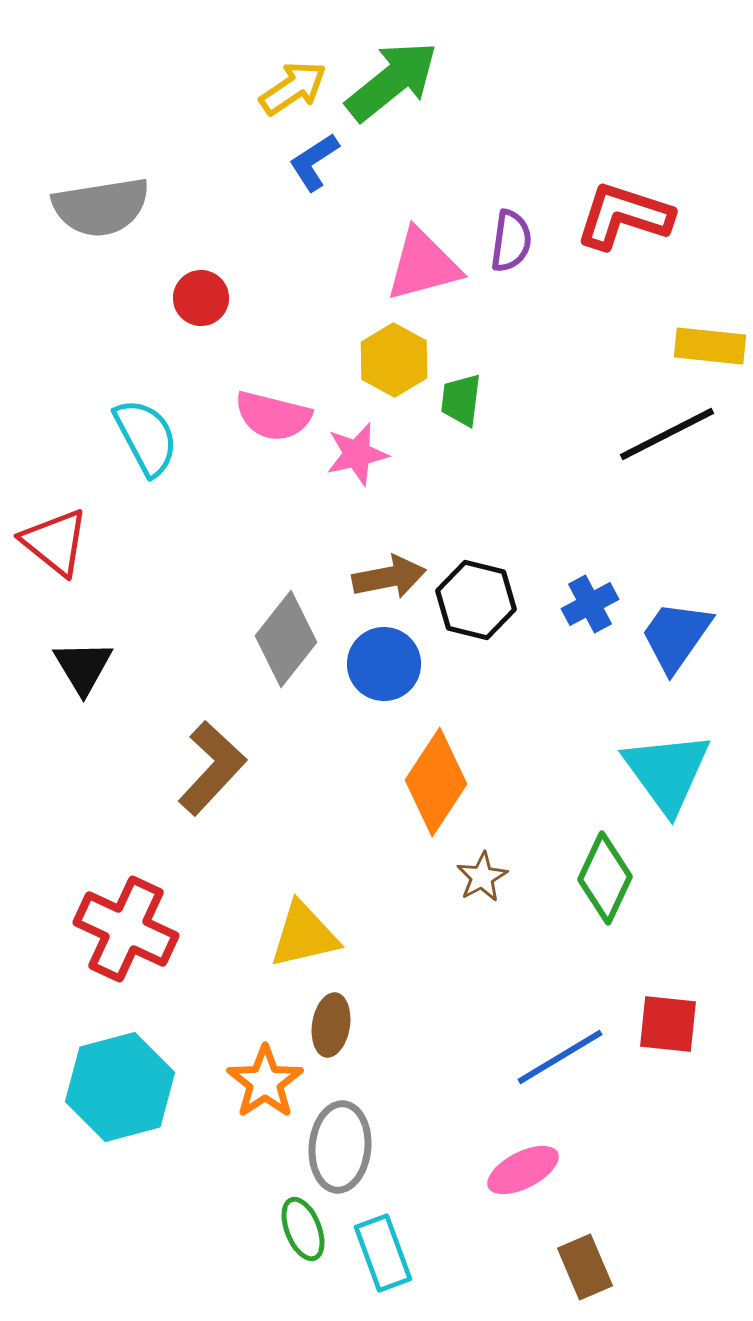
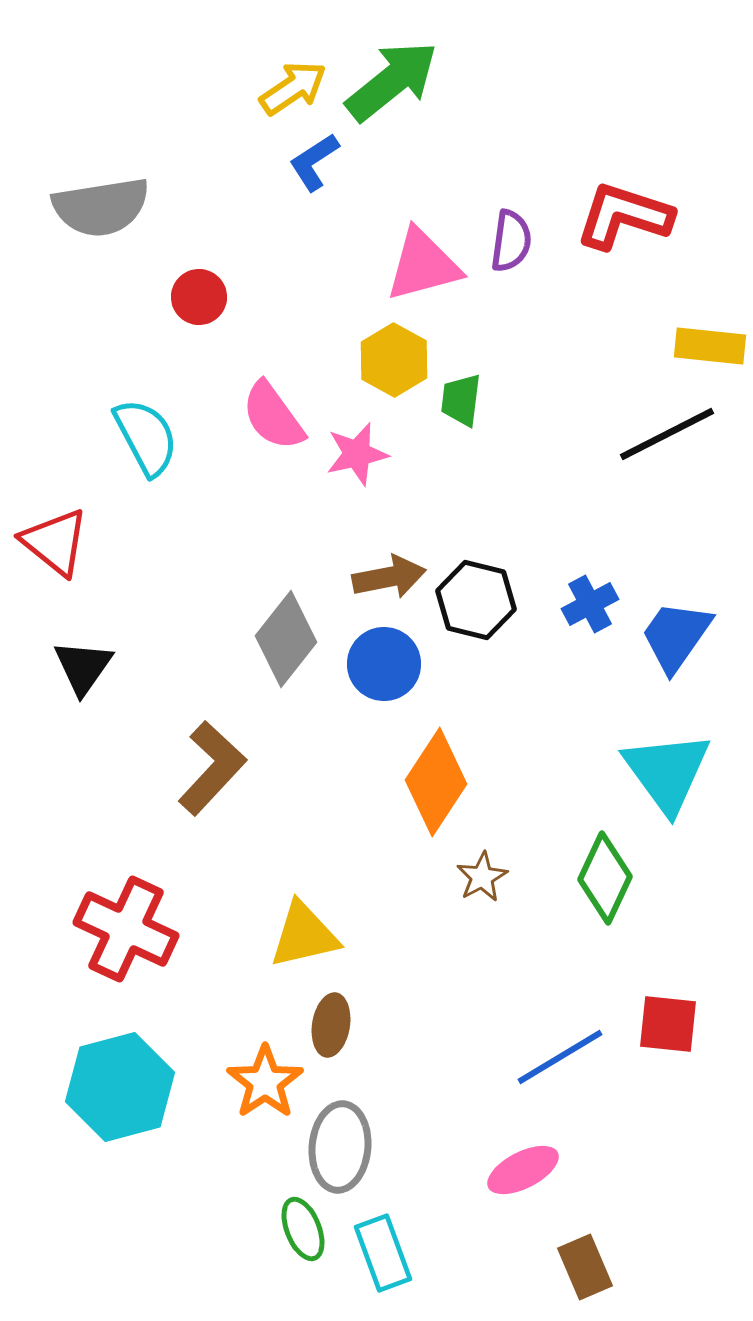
red circle: moved 2 px left, 1 px up
pink semicircle: rotated 40 degrees clockwise
black triangle: rotated 6 degrees clockwise
